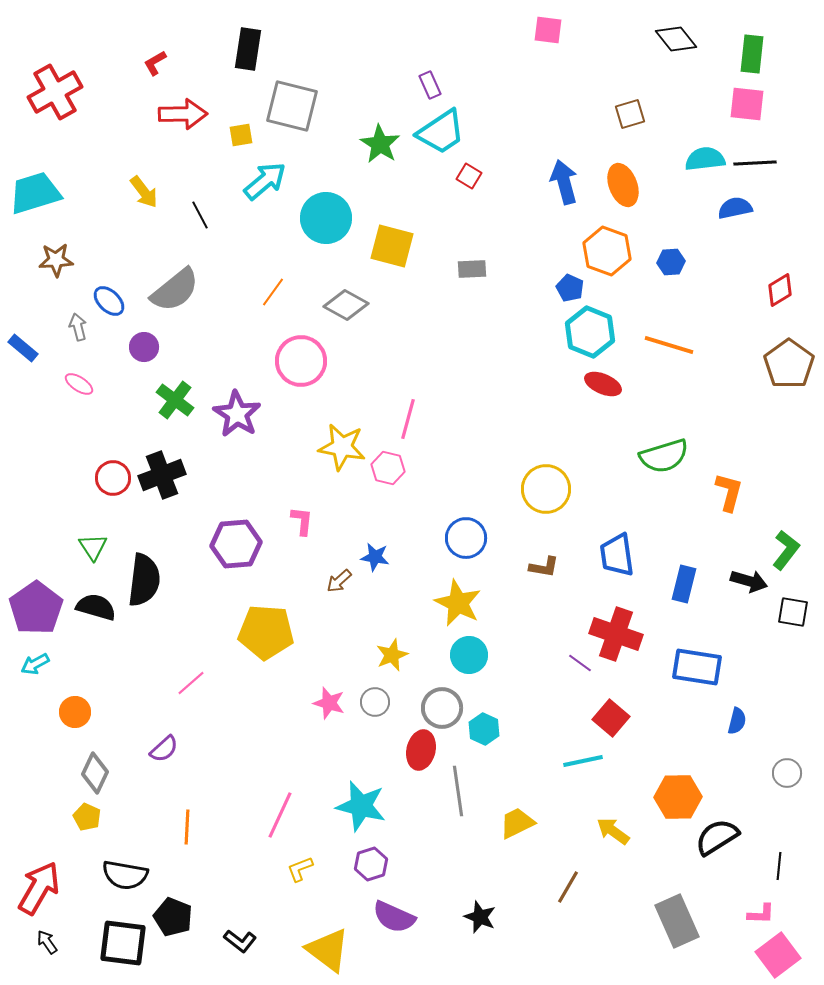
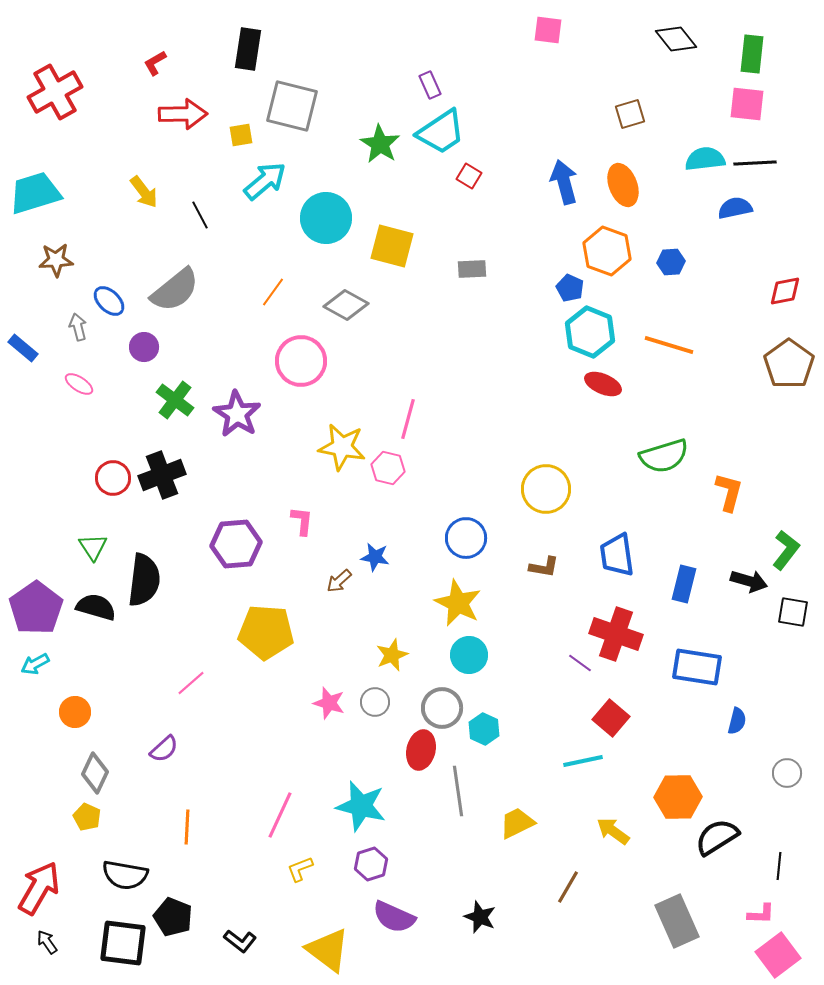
red diamond at (780, 290): moved 5 px right, 1 px down; rotated 20 degrees clockwise
